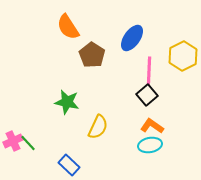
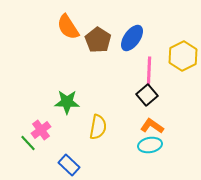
brown pentagon: moved 6 px right, 15 px up
green star: rotated 10 degrees counterclockwise
yellow semicircle: rotated 15 degrees counterclockwise
pink cross: moved 28 px right, 11 px up; rotated 12 degrees counterclockwise
